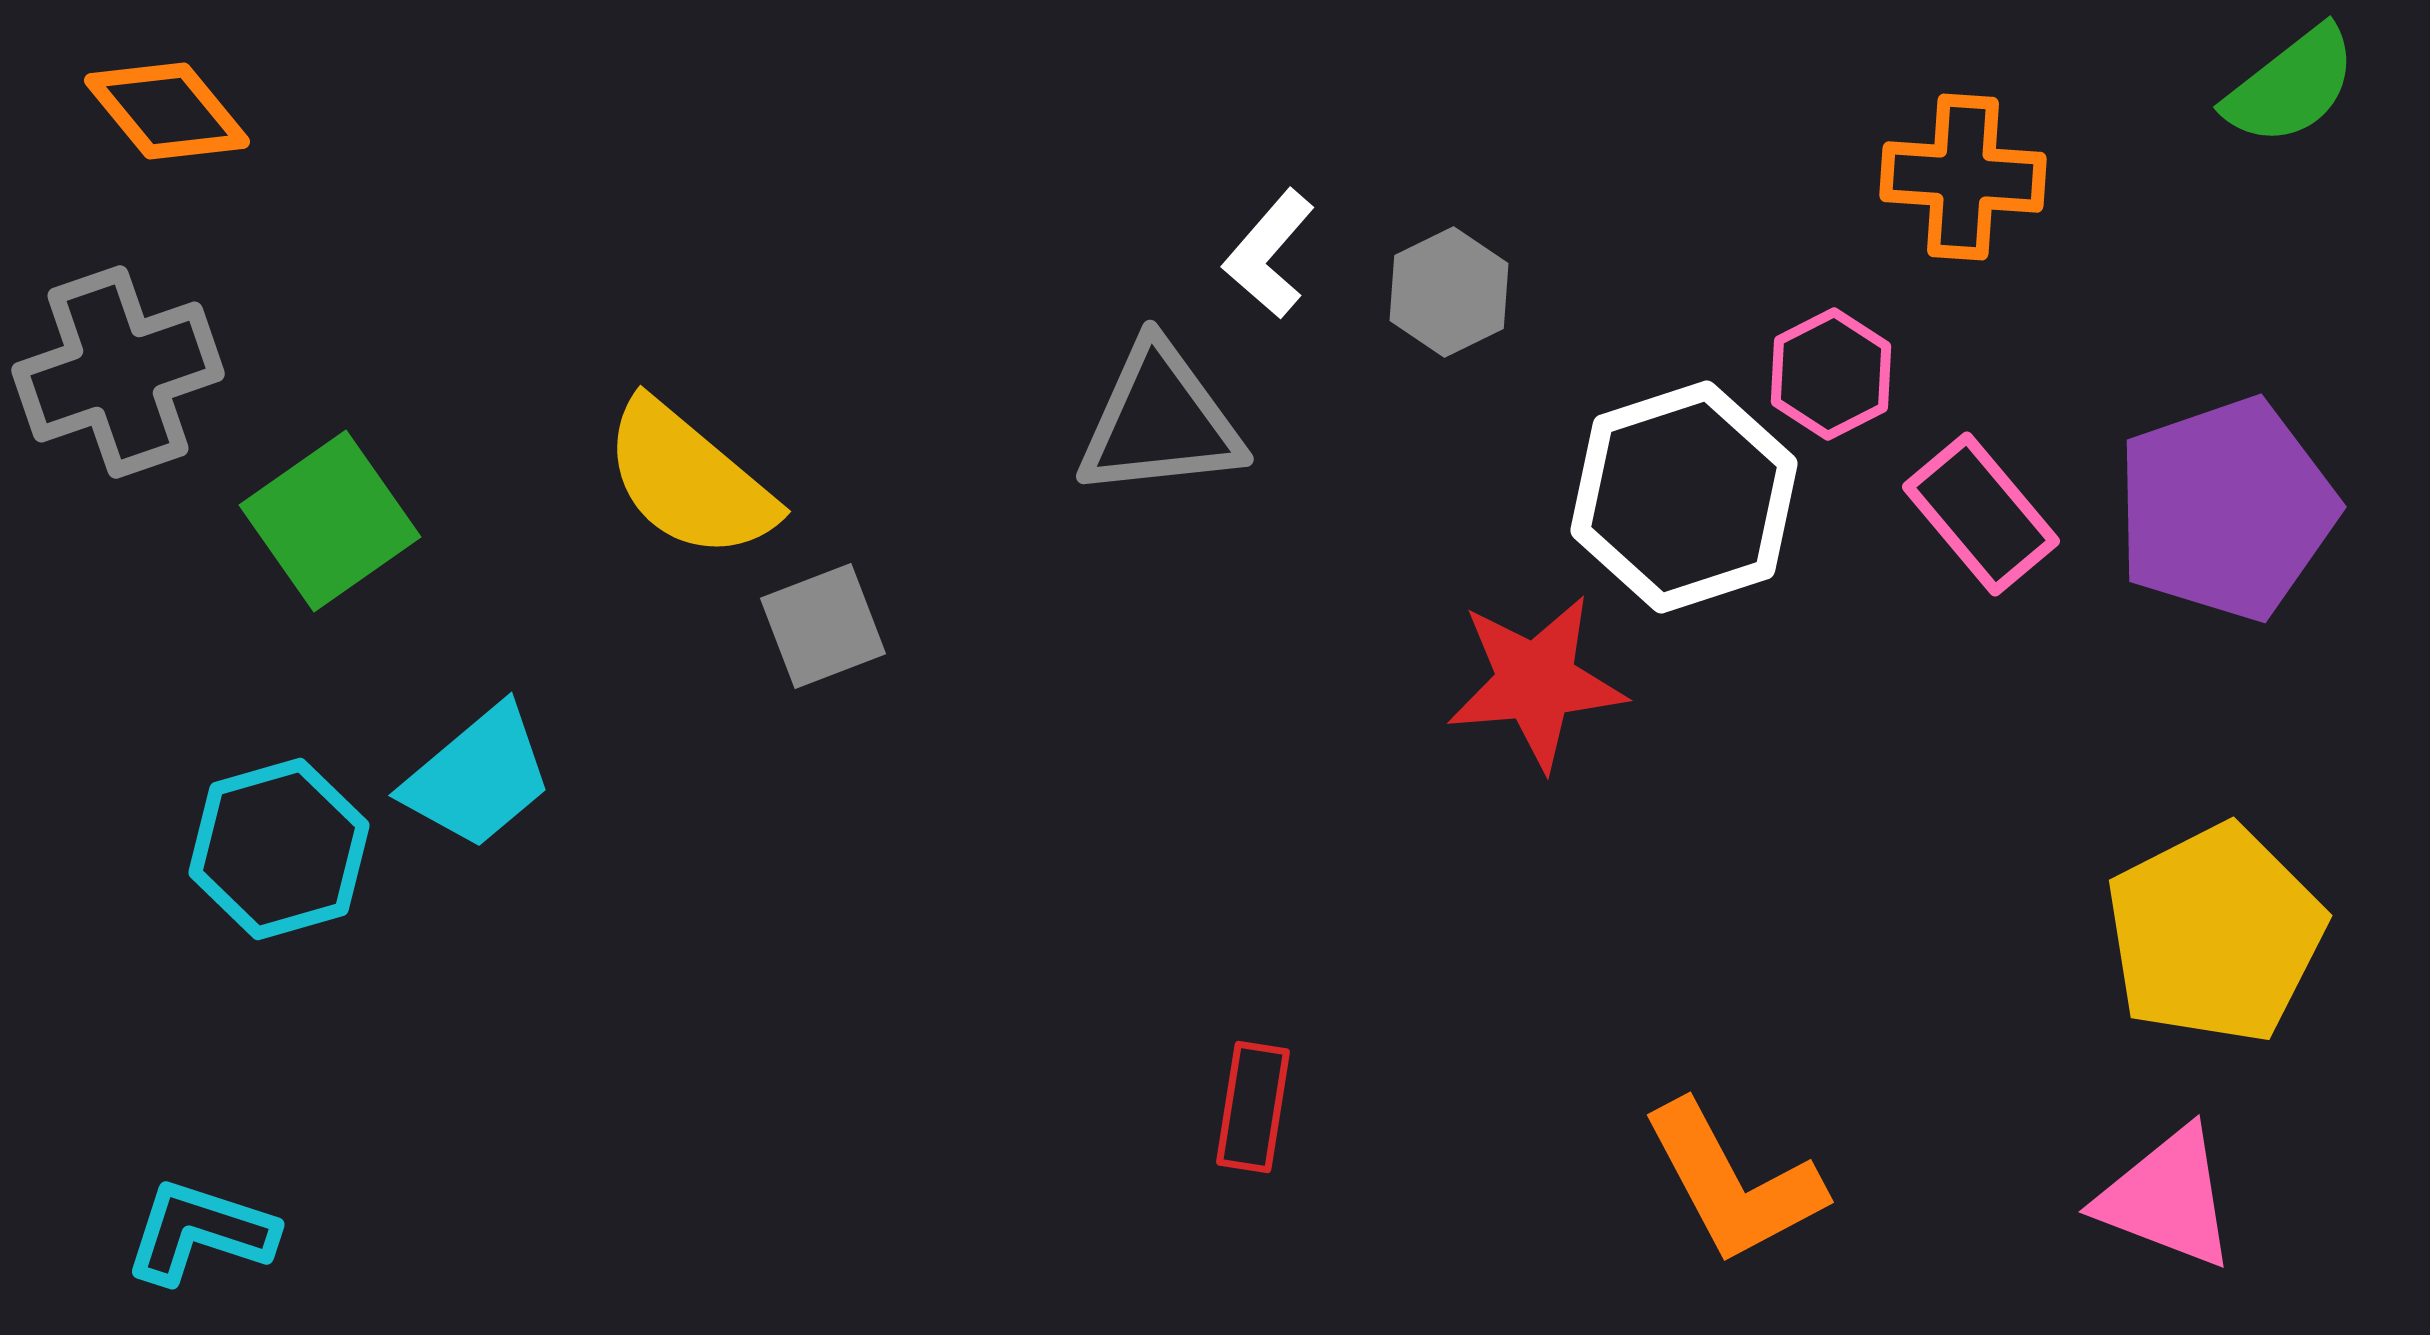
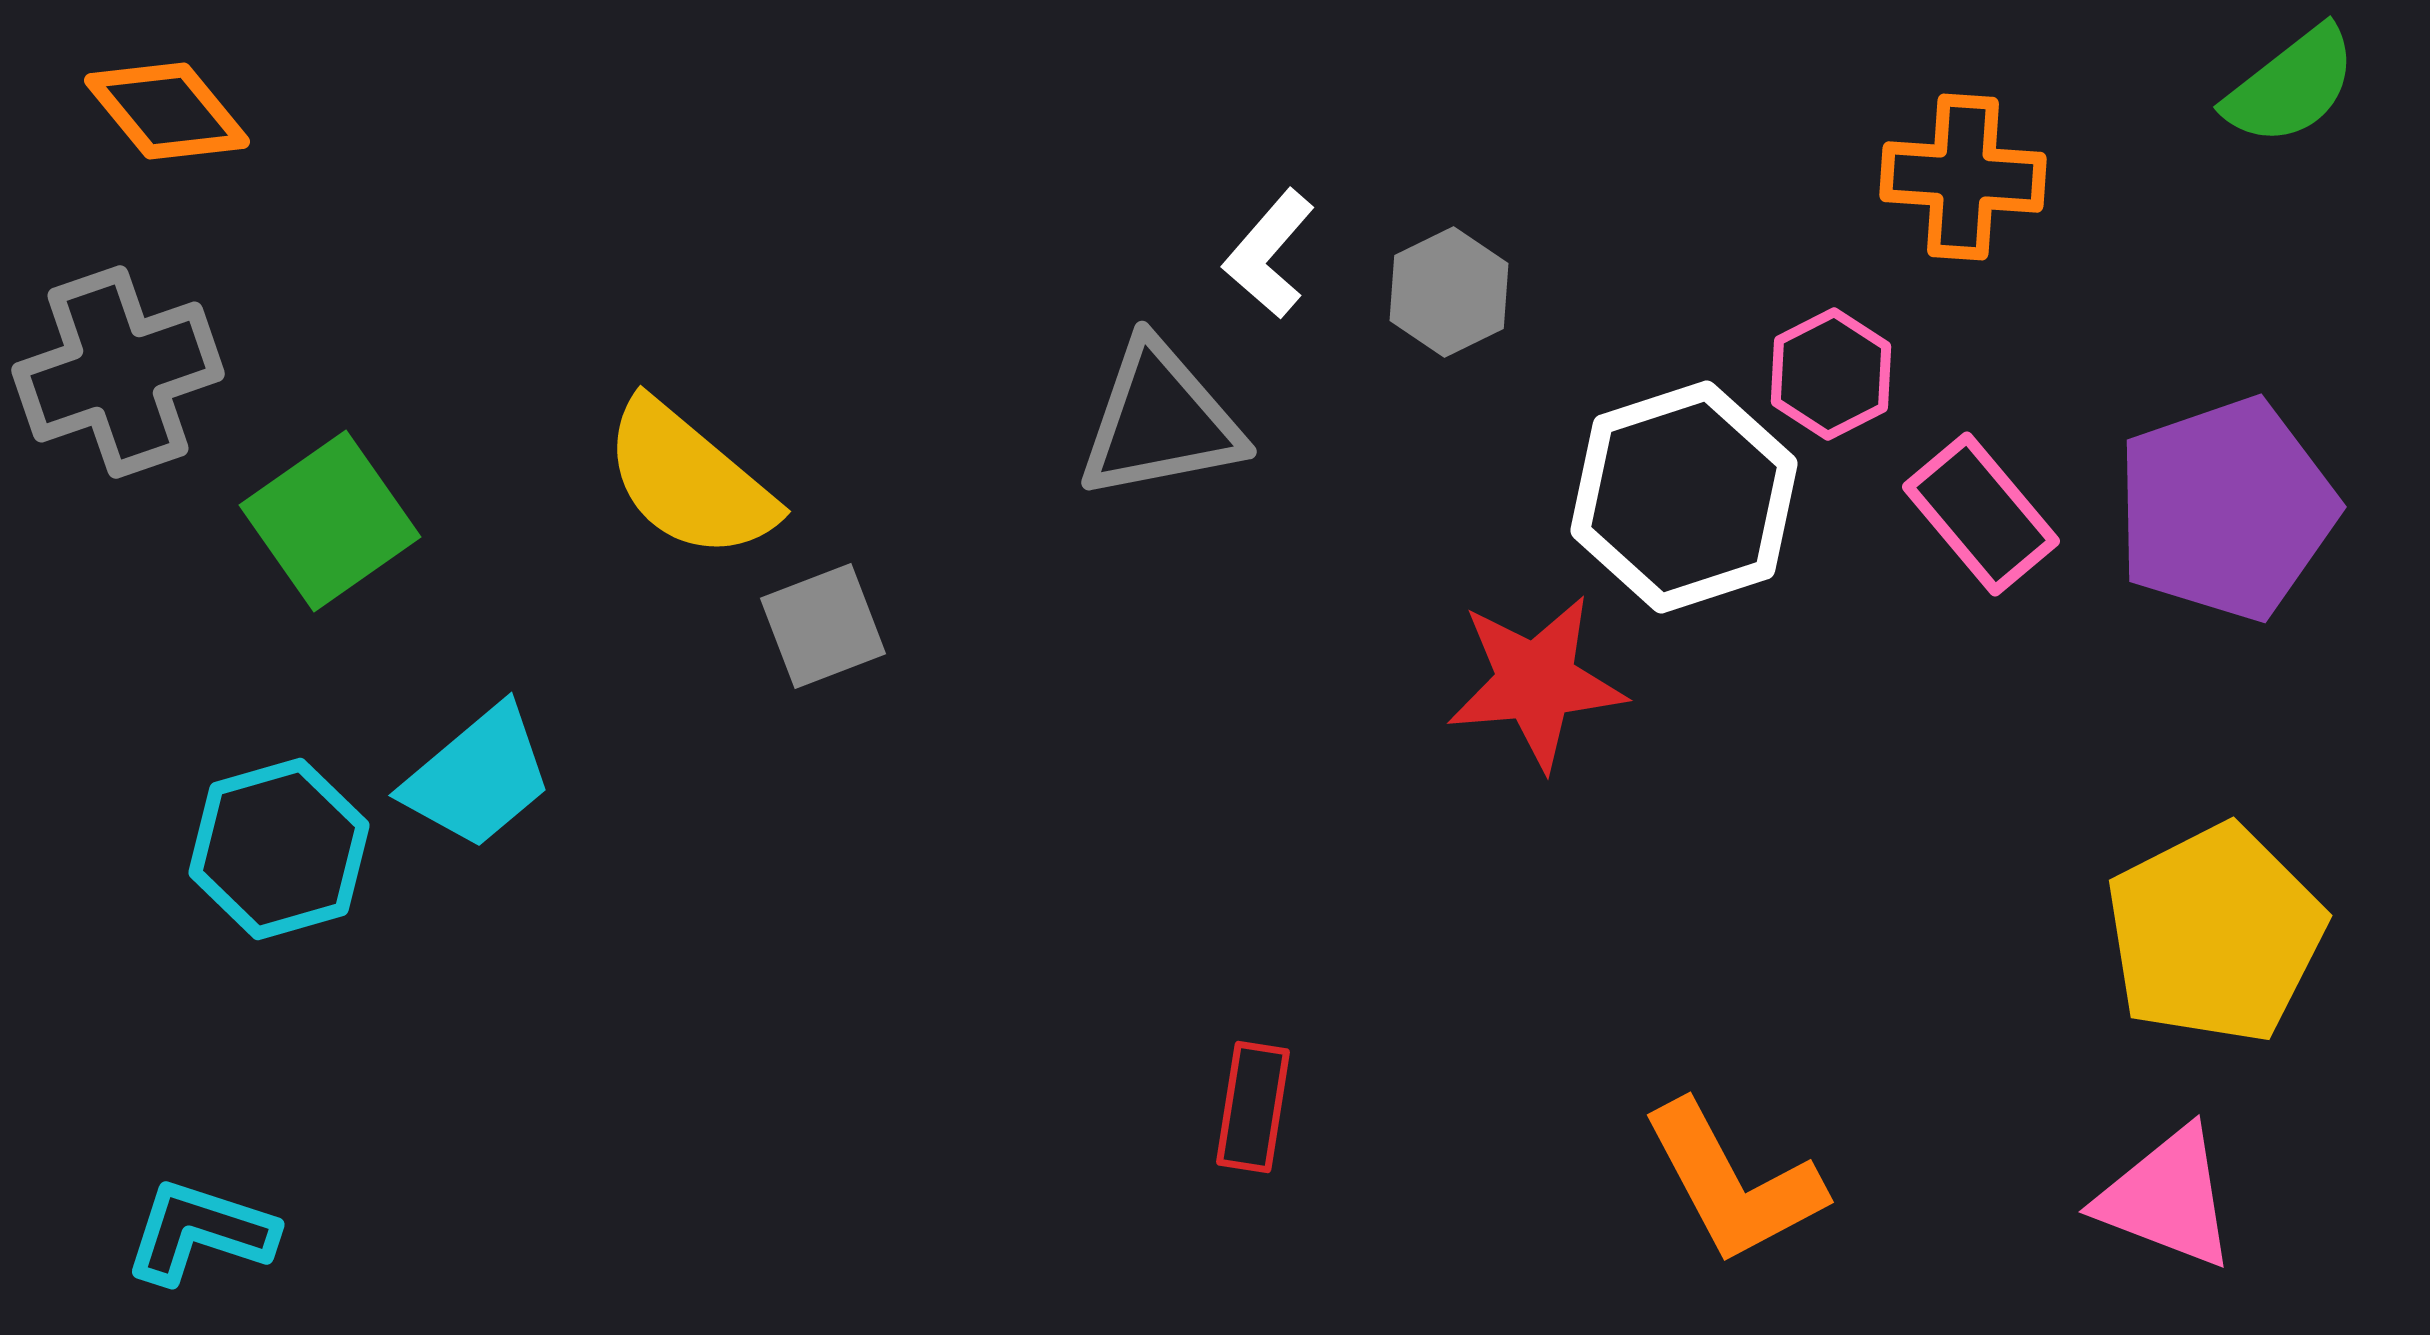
gray triangle: rotated 5 degrees counterclockwise
